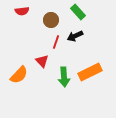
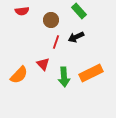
green rectangle: moved 1 px right, 1 px up
black arrow: moved 1 px right, 1 px down
red triangle: moved 1 px right, 3 px down
orange rectangle: moved 1 px right, 1 px down
